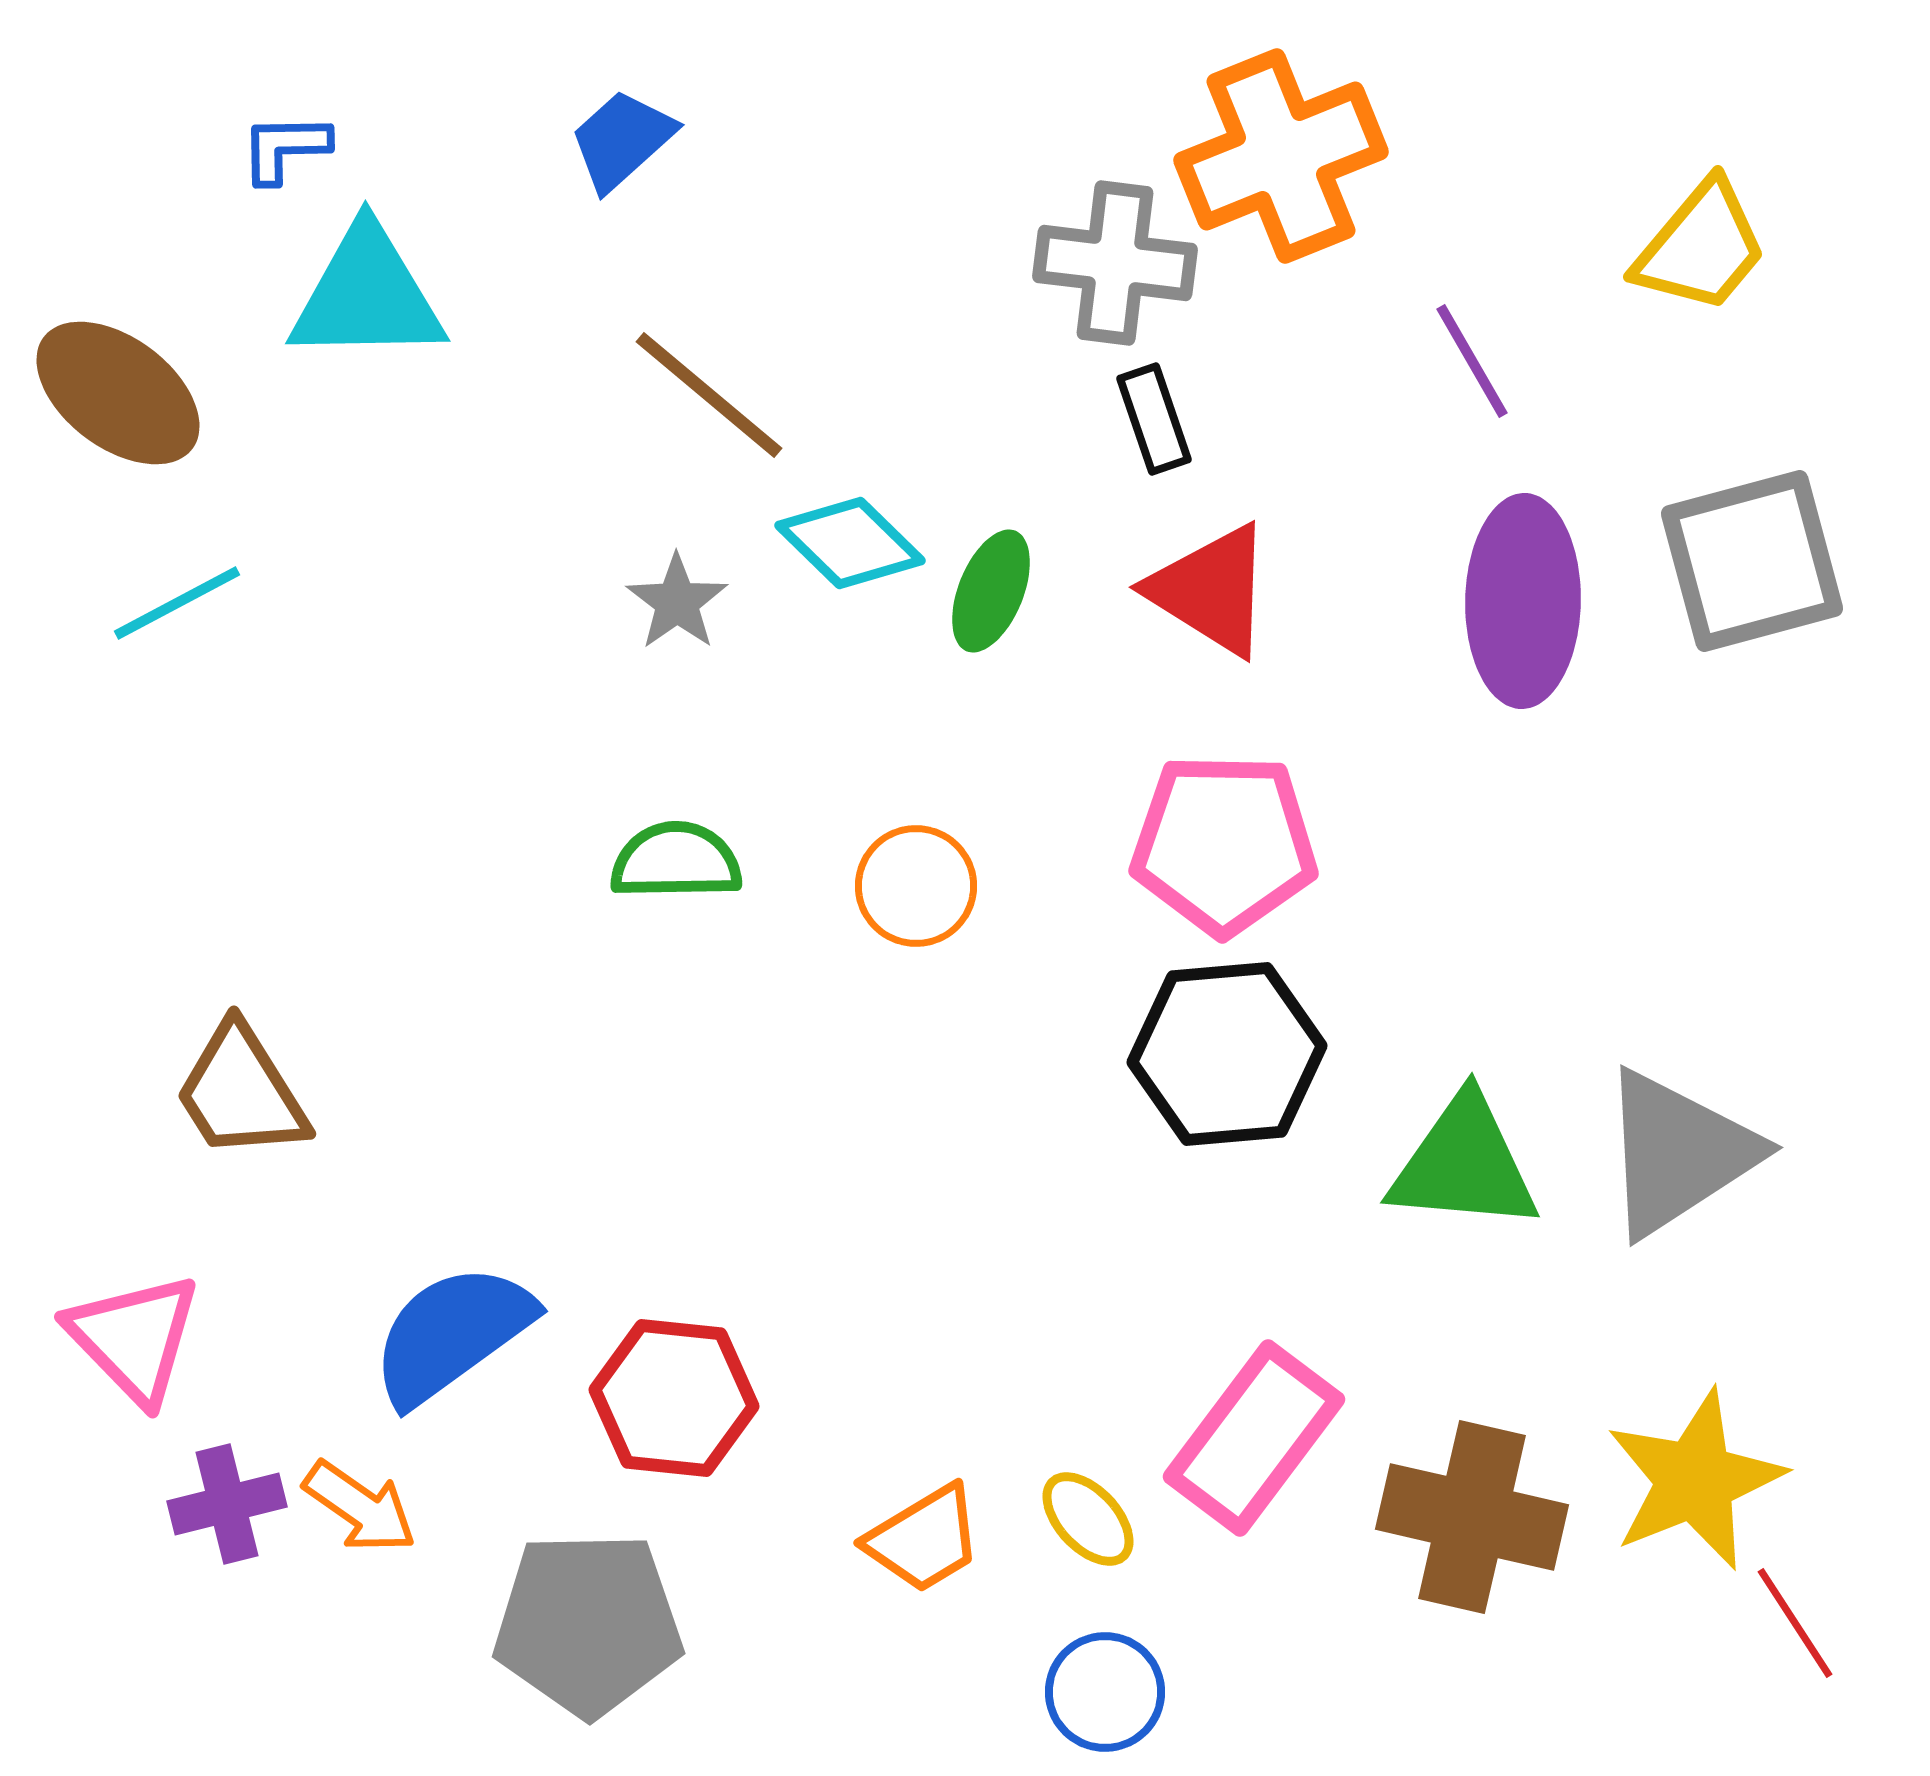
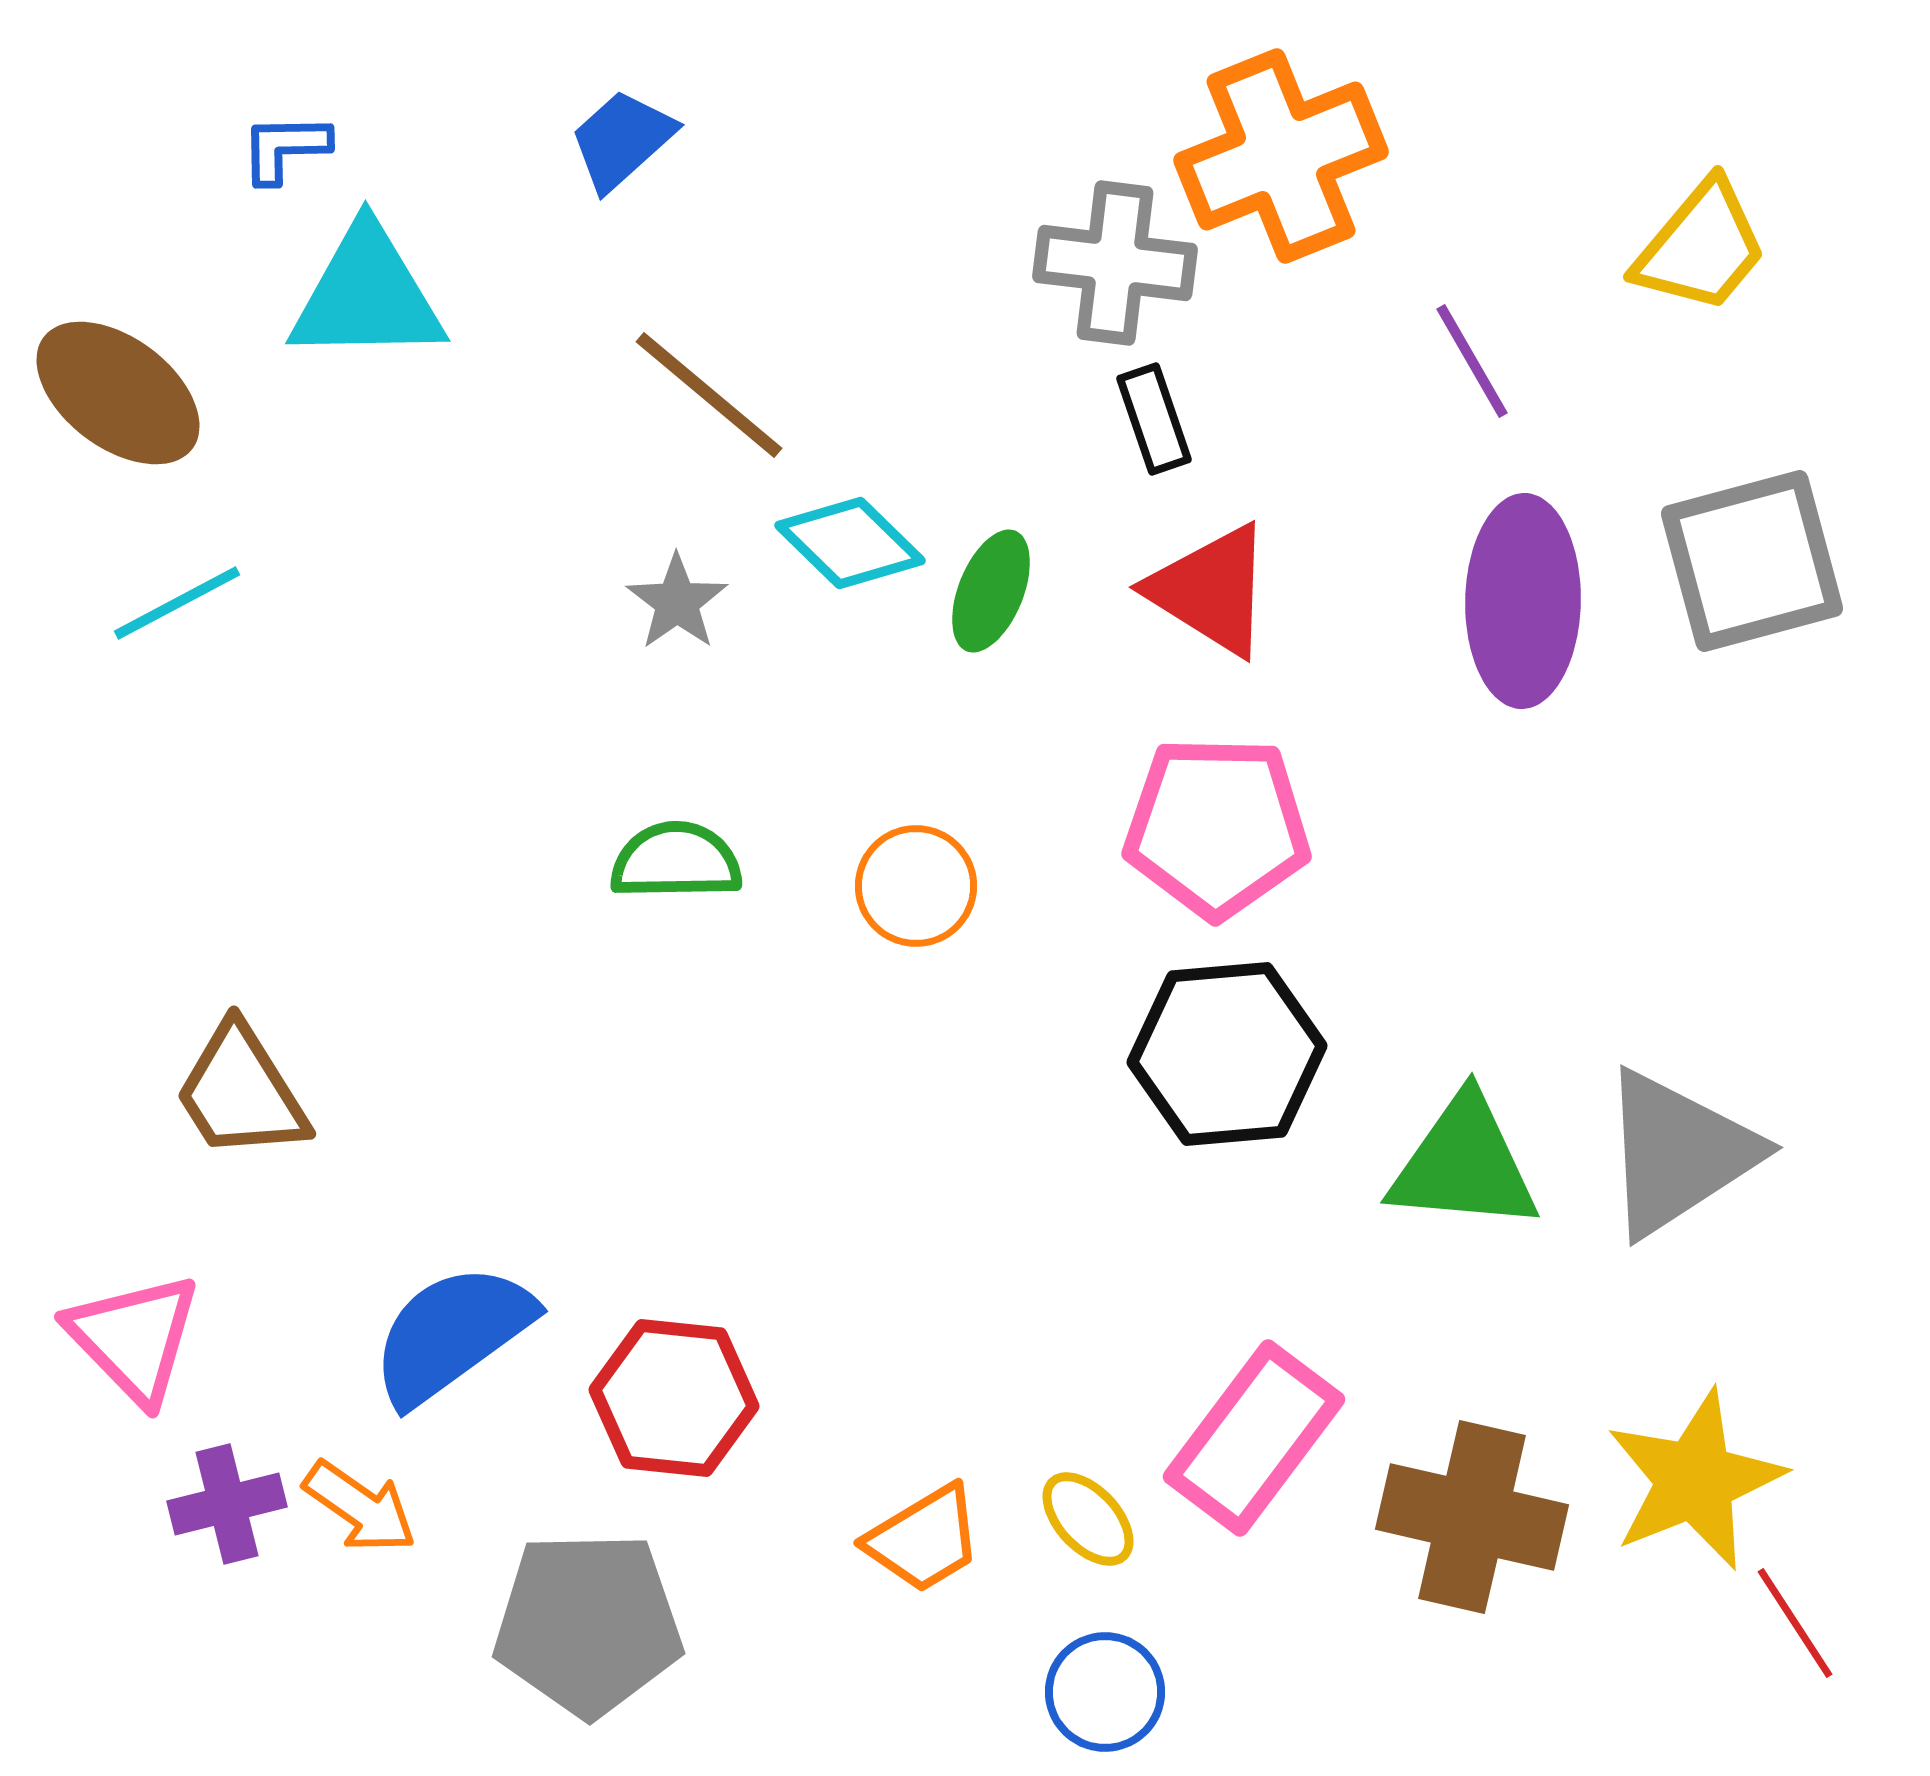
pink pentagon: moved 7 px left, 17 px up
